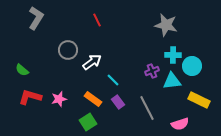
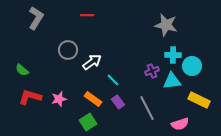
red line: moved 10 px left, 5 px up; rotated 64 degrees counterclockwise
